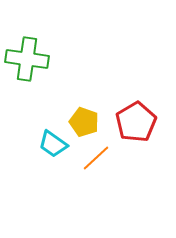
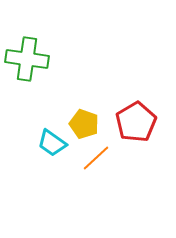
yellow pentagon: moved 2 px down
cyan trapezoid: moved 1 px left, 1 px up
